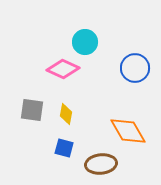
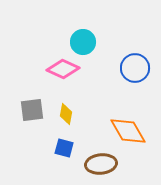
cyan circle: moved 2 px left
gray square: rotated 15 degrees counterclockwise
